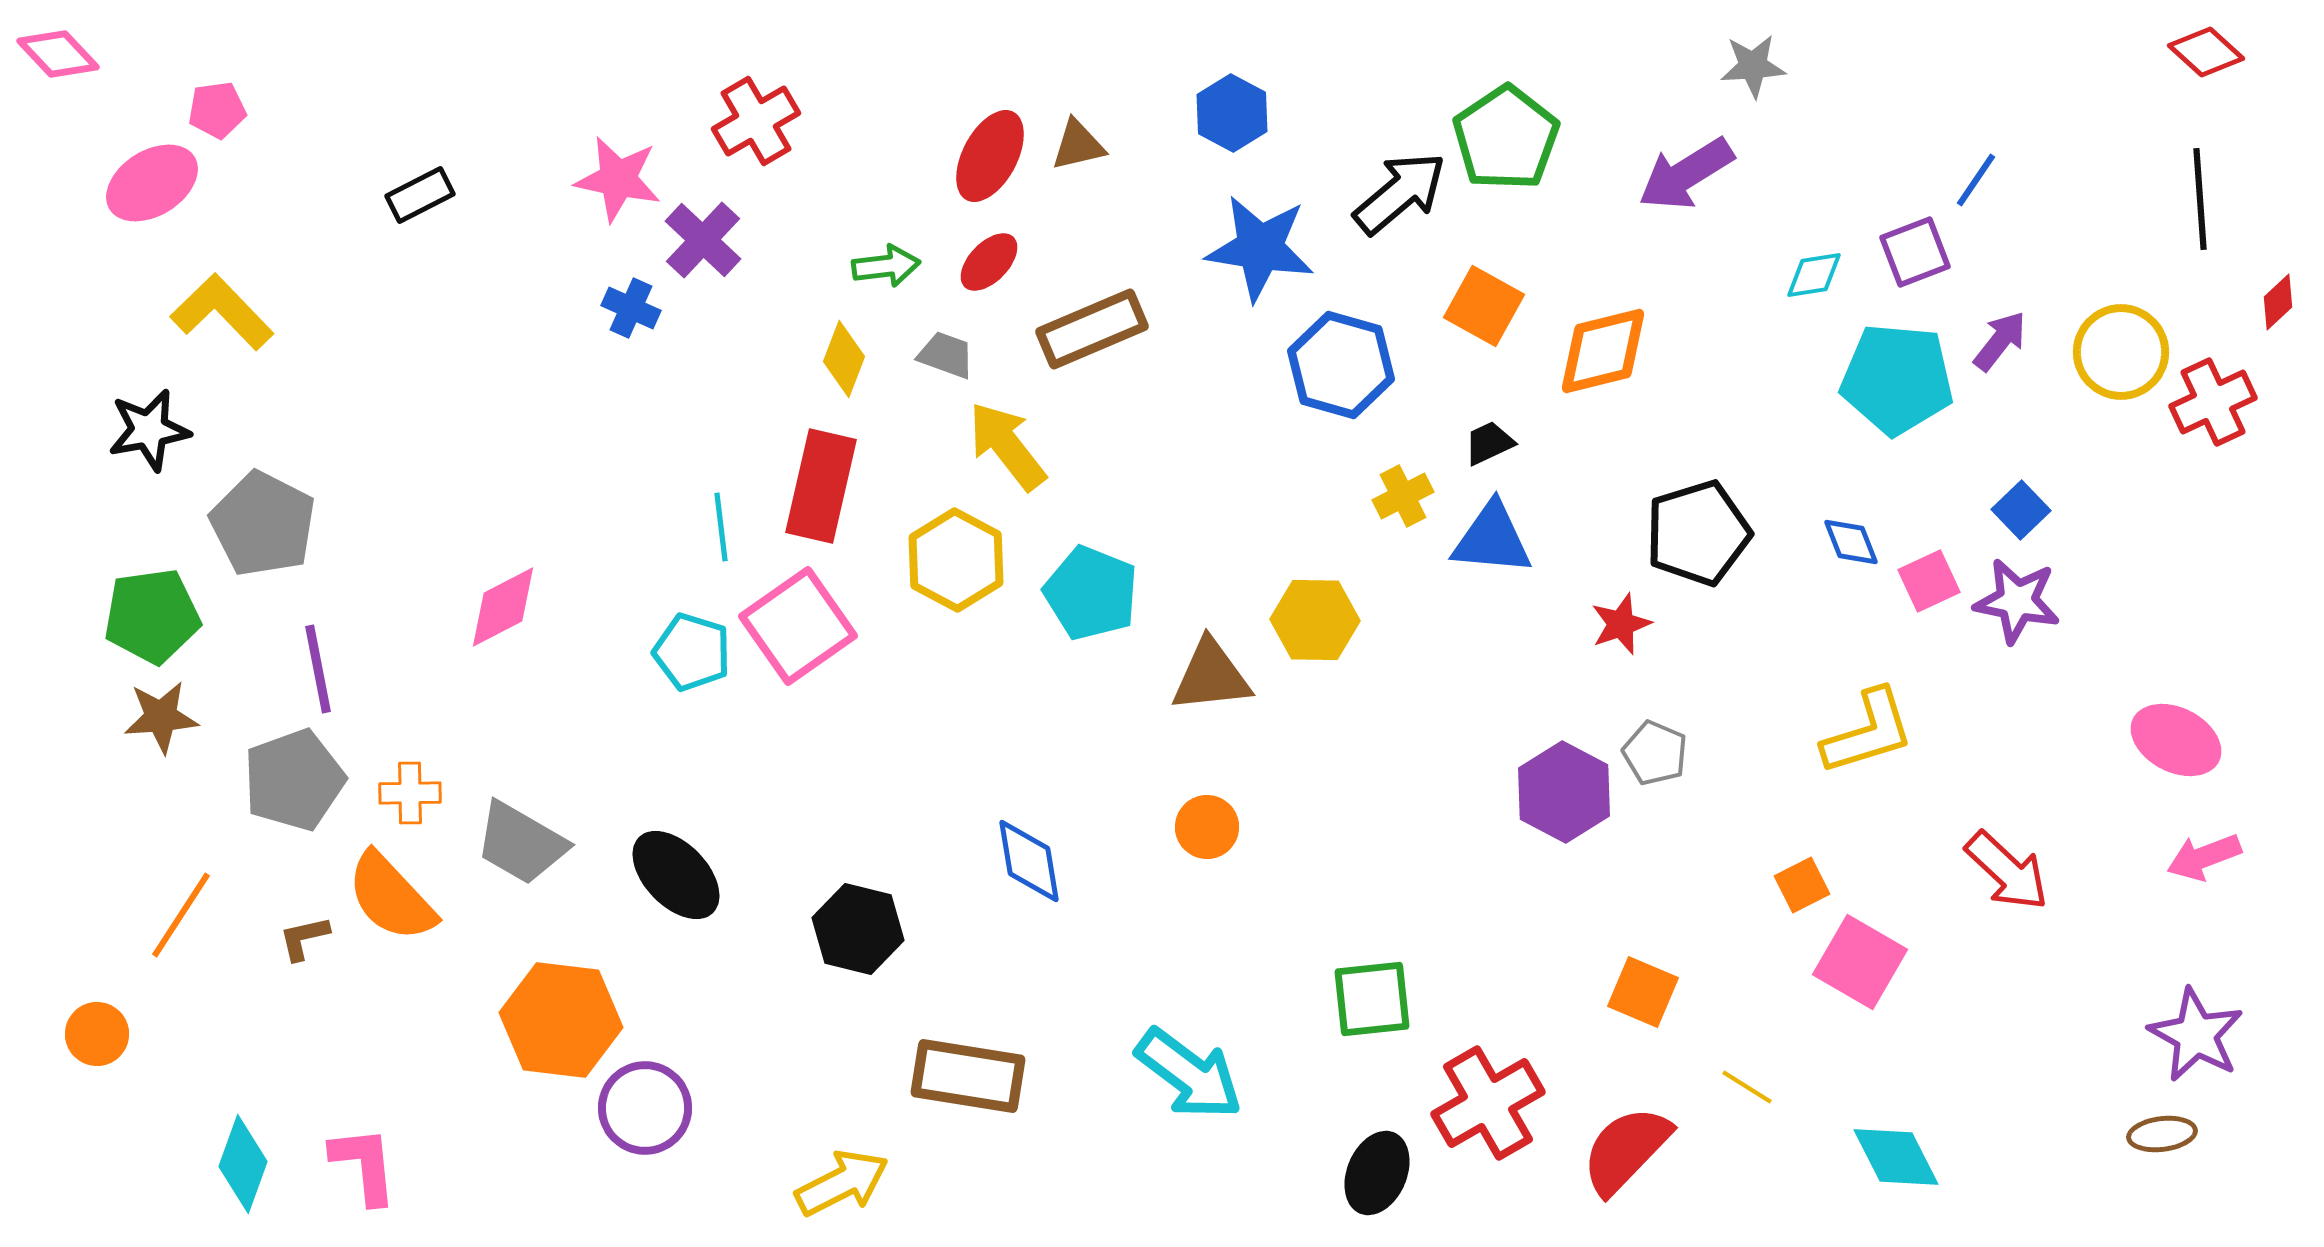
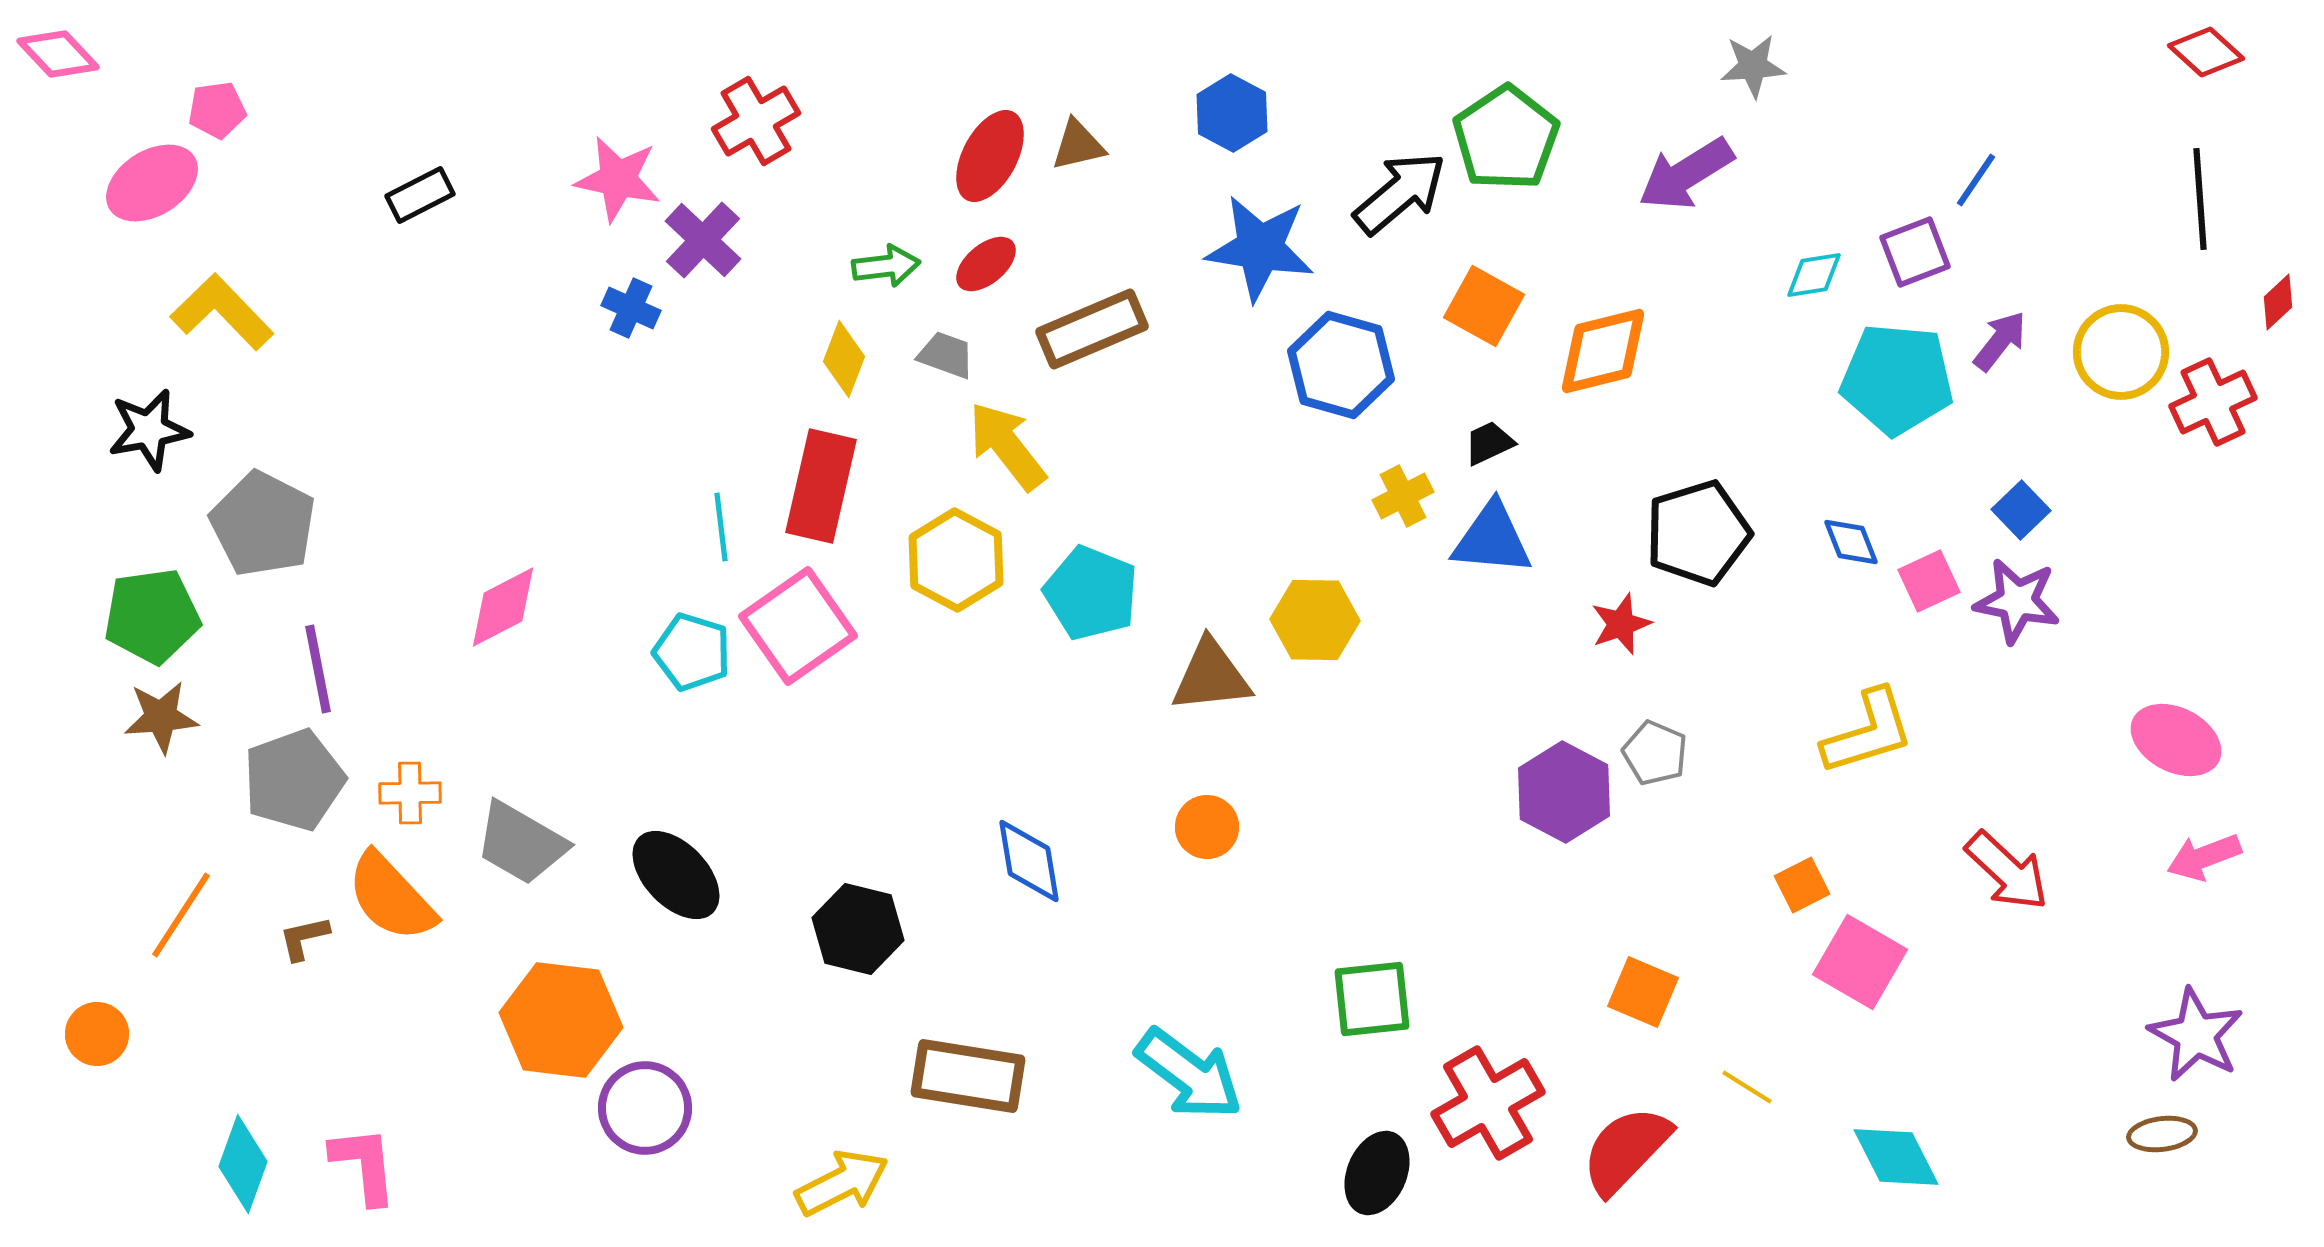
red ellipse at (989, 262): moved 3 px left, 2 px down; rotated 6 degrees clockwise
